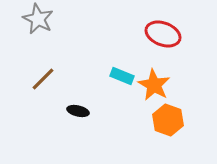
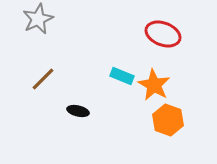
gray star: rotated 20 degrees clockwise
